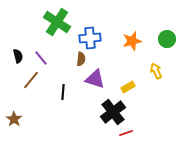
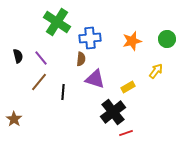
yellow arrow: rotated 63 degrees clockwise
brown line: moved 8 px right, 2 px down
